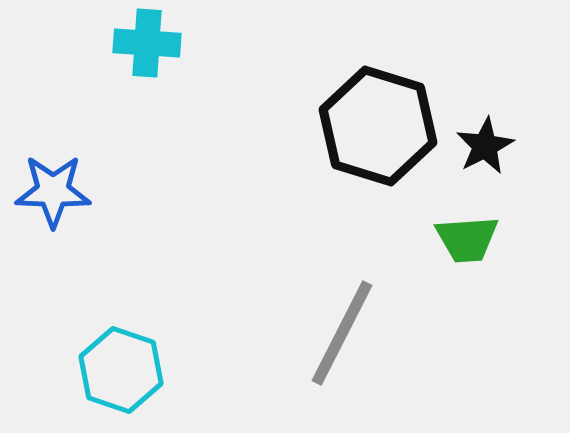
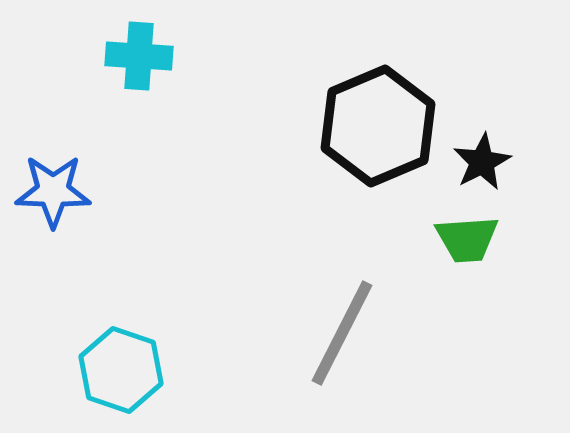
cyan cross: moved 8 px left, 13 px down
black hexagon: rotated 20 degrees clockwise
black star: moved 3 px left, 16 px down
